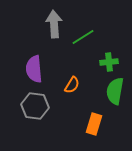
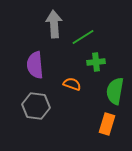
green cross: moved 13 px left
purple semicircle: moved 1 px right, 4 px up
orange semicircle: moved 1 px up; rotated 102 degrees counterclockwise
gray hexagon: moved 1 px right
orange rectangle: moved 13 px right
